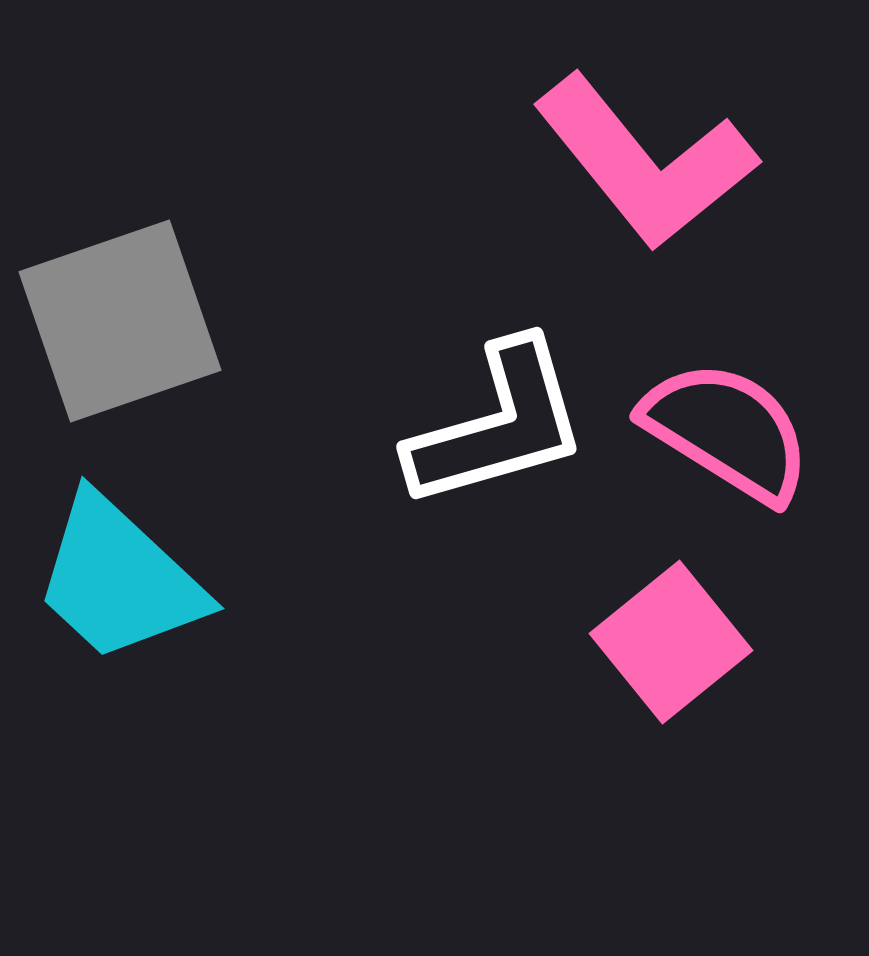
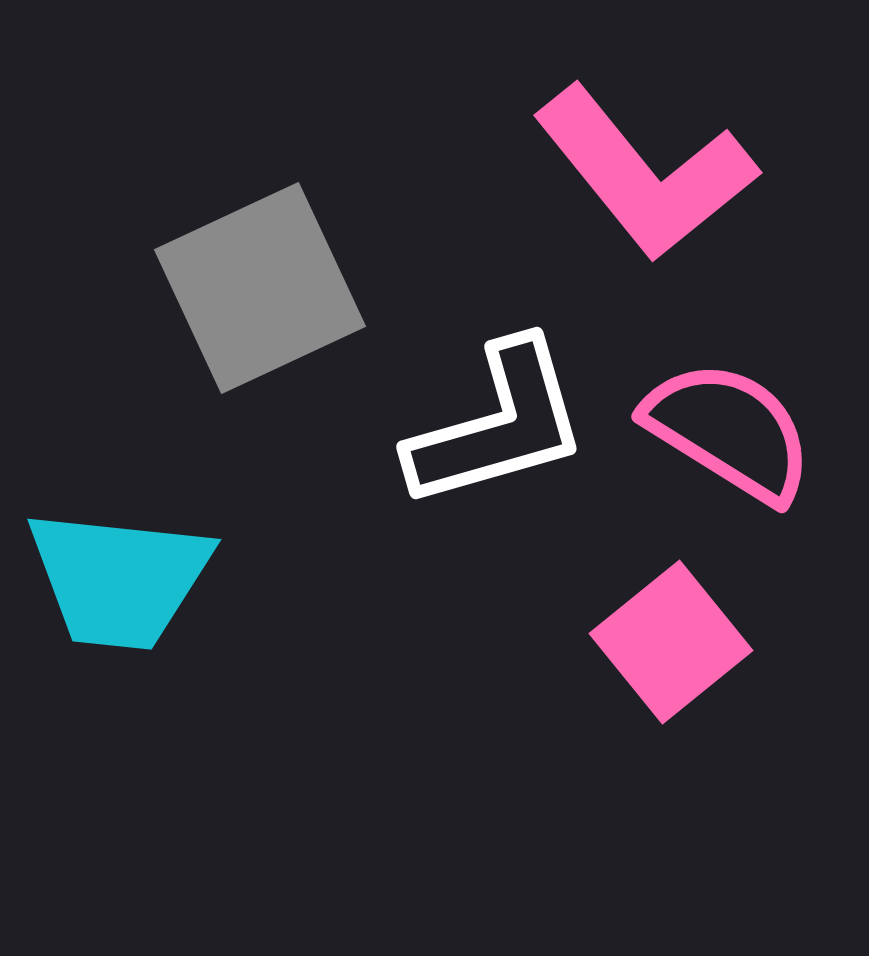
pink L-shape: moved 11 px down
gray square: moved 140 px right, 33 px up; rotated 6 degrees counterclockwise
pink semicircle: moved 2 px right
cyan trapezoid: rotated 37 degrees counterclockwise
